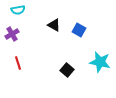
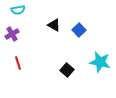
blue square: rotated 16 degrees clockwise
